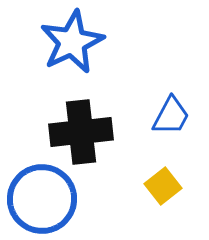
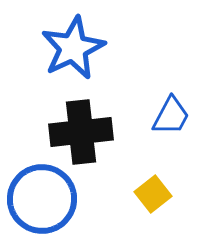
blue star: moved 1 px right, 6 px down
yellow square: moved 10 px left, 8 px down
